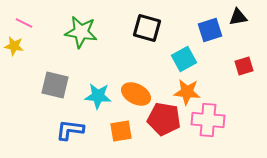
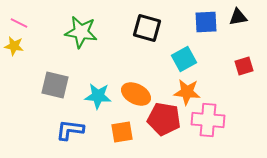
pink line: moved 5 px left
blue square: moved 4 px left, 8 px up; rotated 15 degrees clockwise
orange square: moved 1 px right, 1 px down
